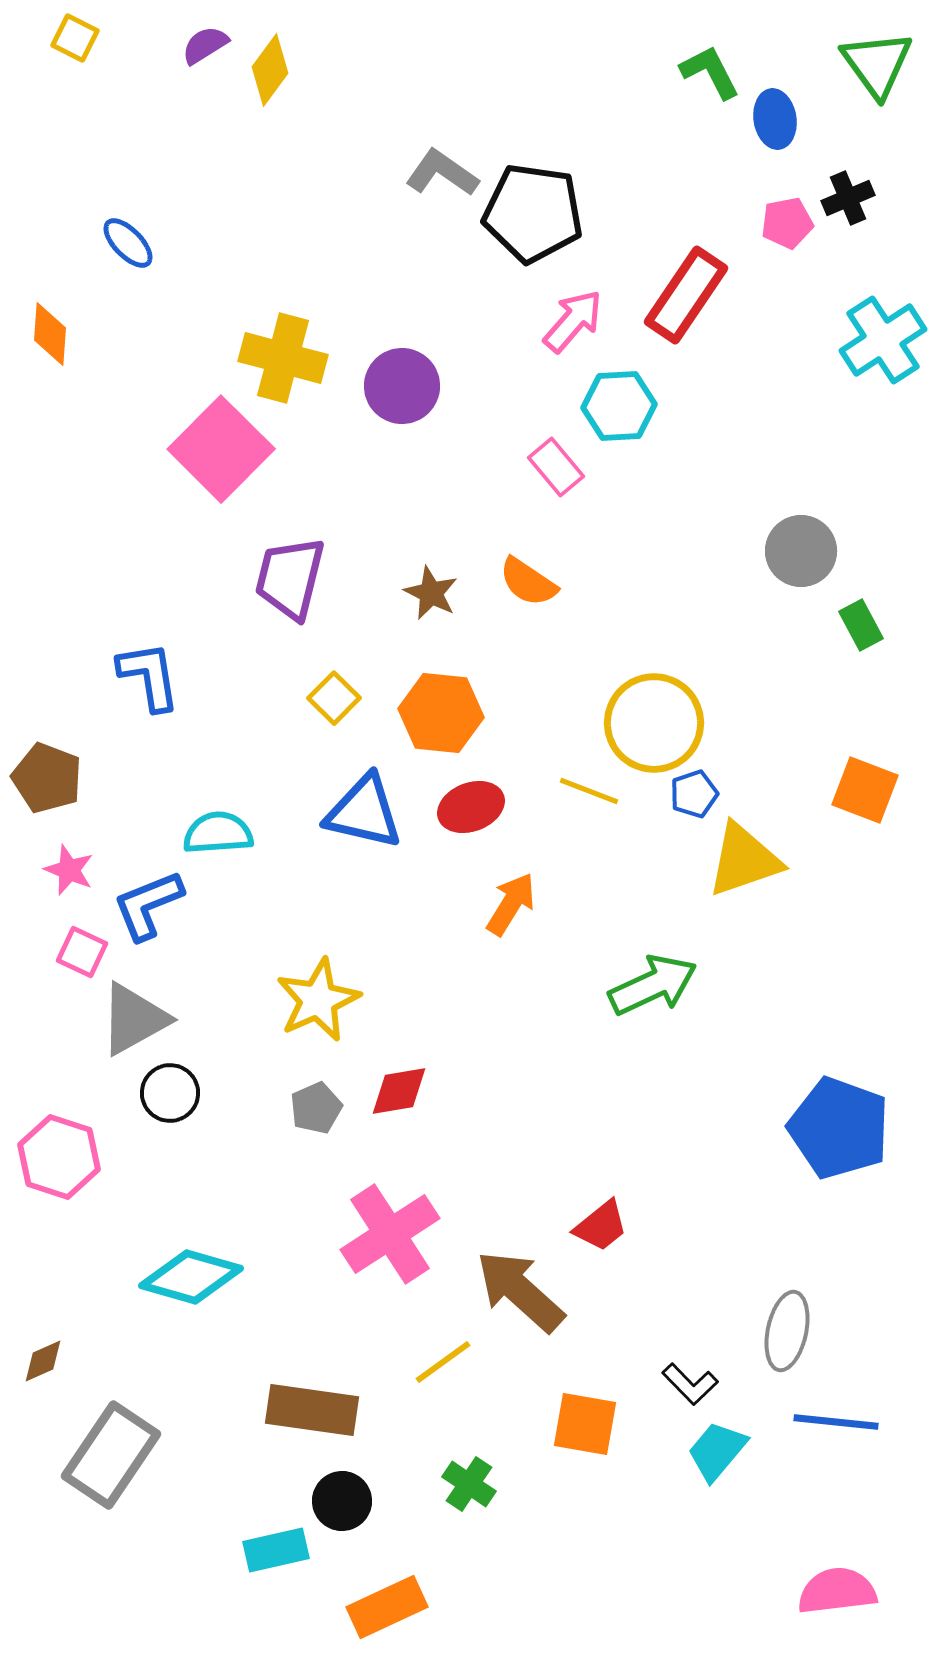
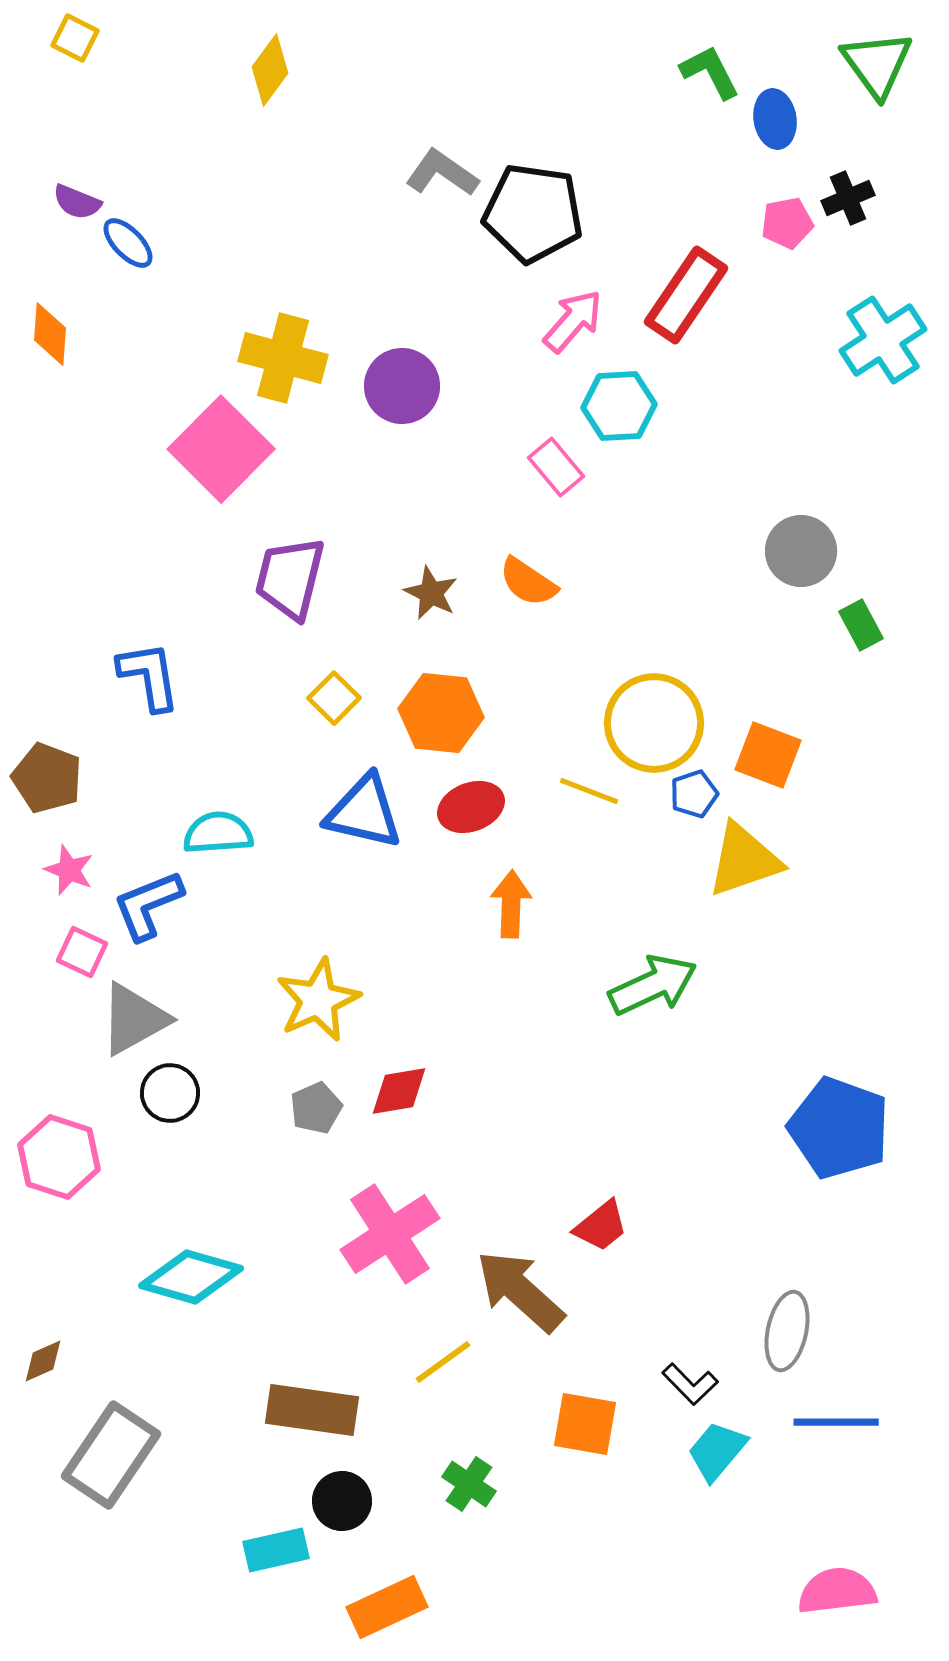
purple semicircle at (205, 45): moved 128 px left, 157 px down; rotated 126 degrees counterclockwise
orange square at (865, 790): moved 97 px left, 35 px up
orange arrow at (511, 904): rotated 30 degrees counterclockwise
blue line at (836, 1422): rotated 6 degrees counterclockwise
